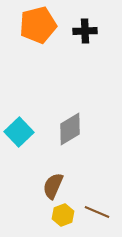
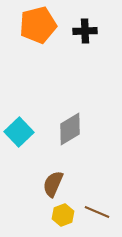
brown semicircle: moved 2 px up
